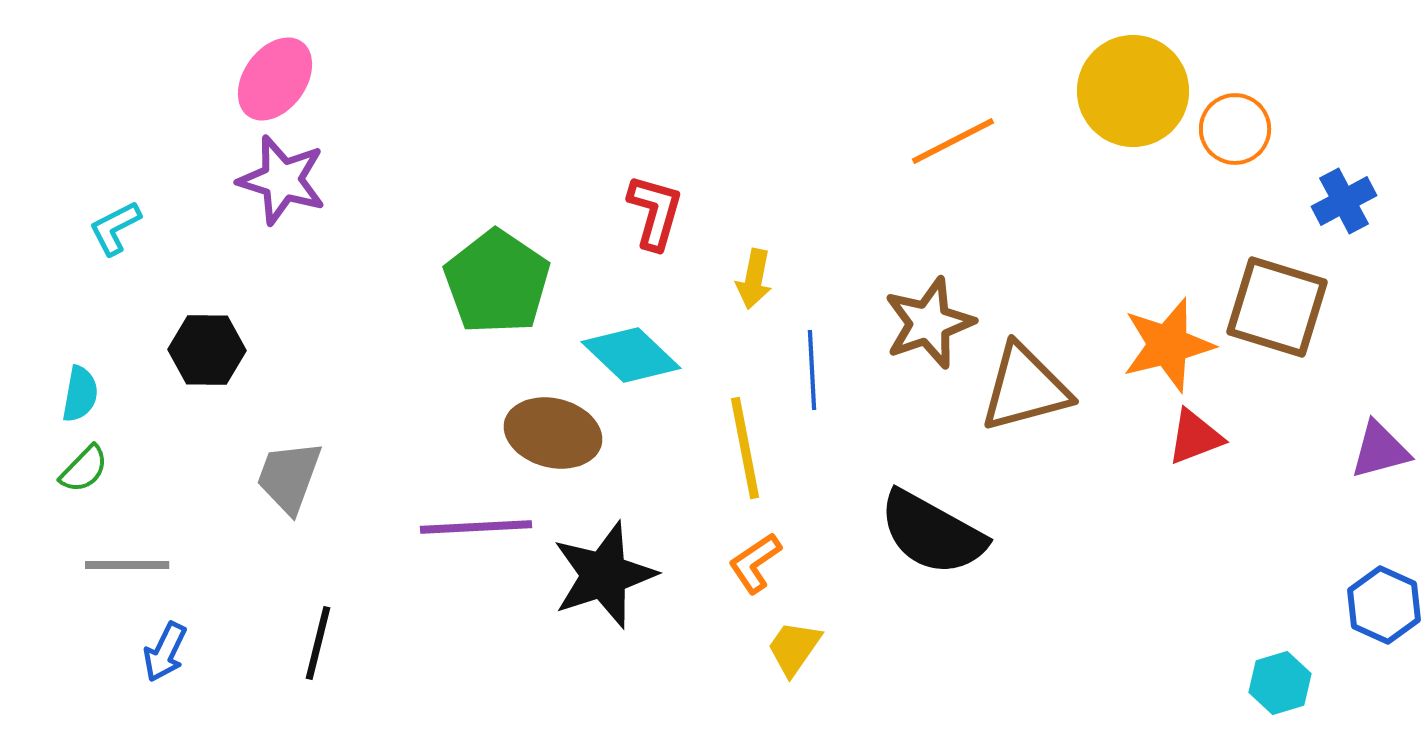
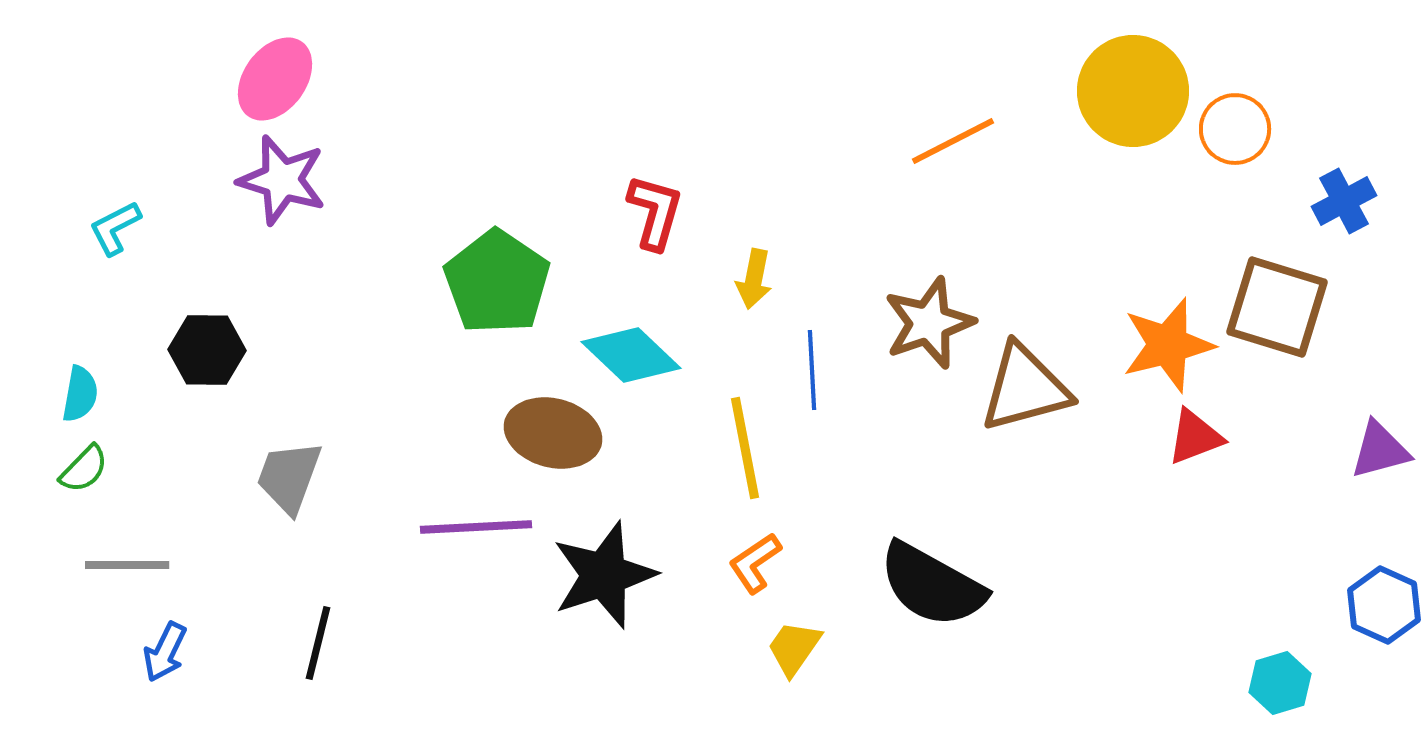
black semicircle: moved 52 px down
